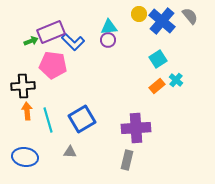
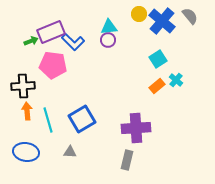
blue ellipse: moved 1 px right, 5 px up
